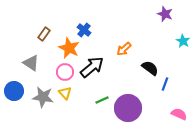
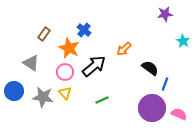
purple star: rotated 28 degrees counterclockwise
black arrow: moved 2 px right, 1 px up
purple circle: moved 24 px right
